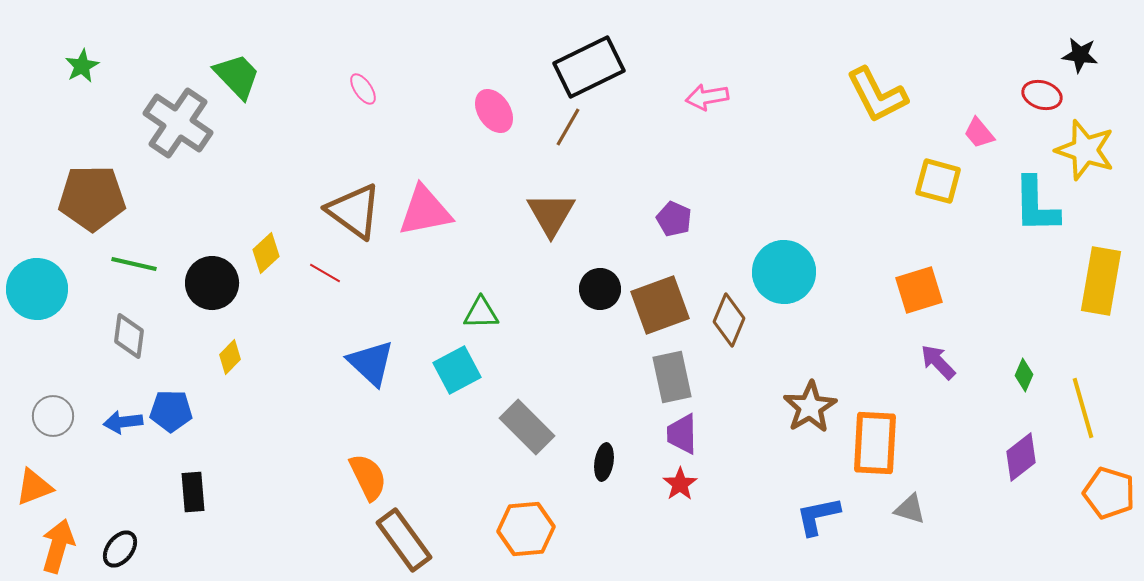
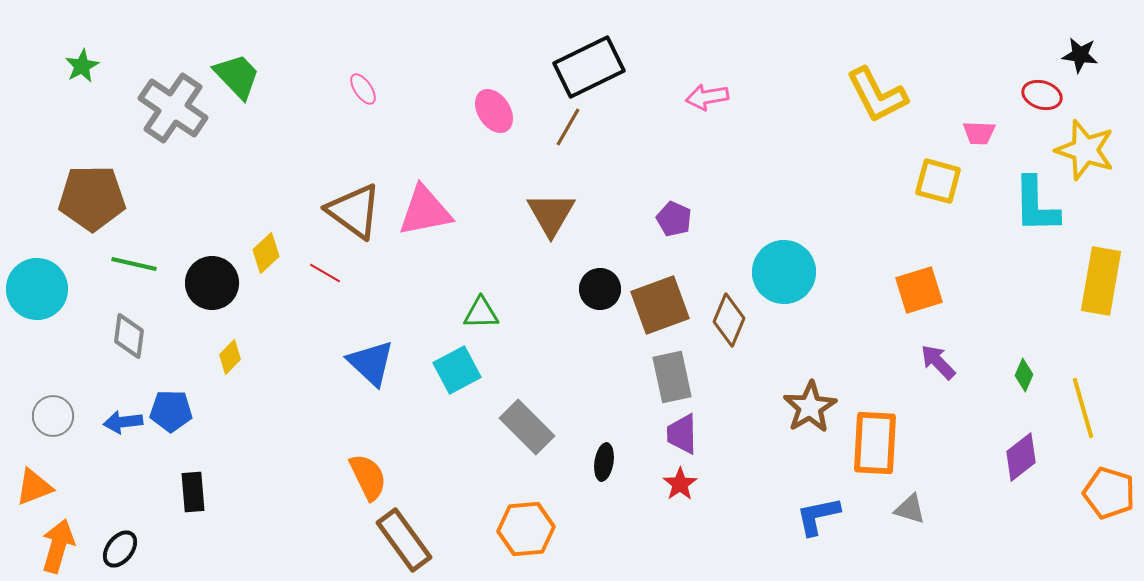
gray cross at (178, 123): moved 5 px left, 15 px up
pink trapezoid at (979, 133): rotated 48 degrees counterclockwise
